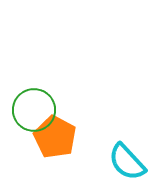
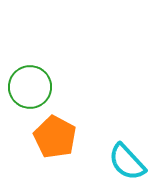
green circle: moved 4 px left, 23 px up
